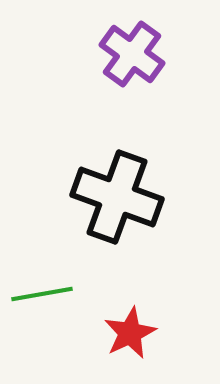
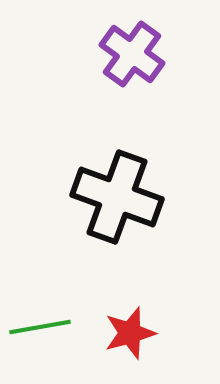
green line: moved 2 px left, 33 px down
red star: rotated 10 degrees clockwise
